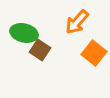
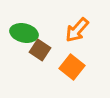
orange arrow: moved 8 px down
orange square: moved 22 px left, 14 px down
